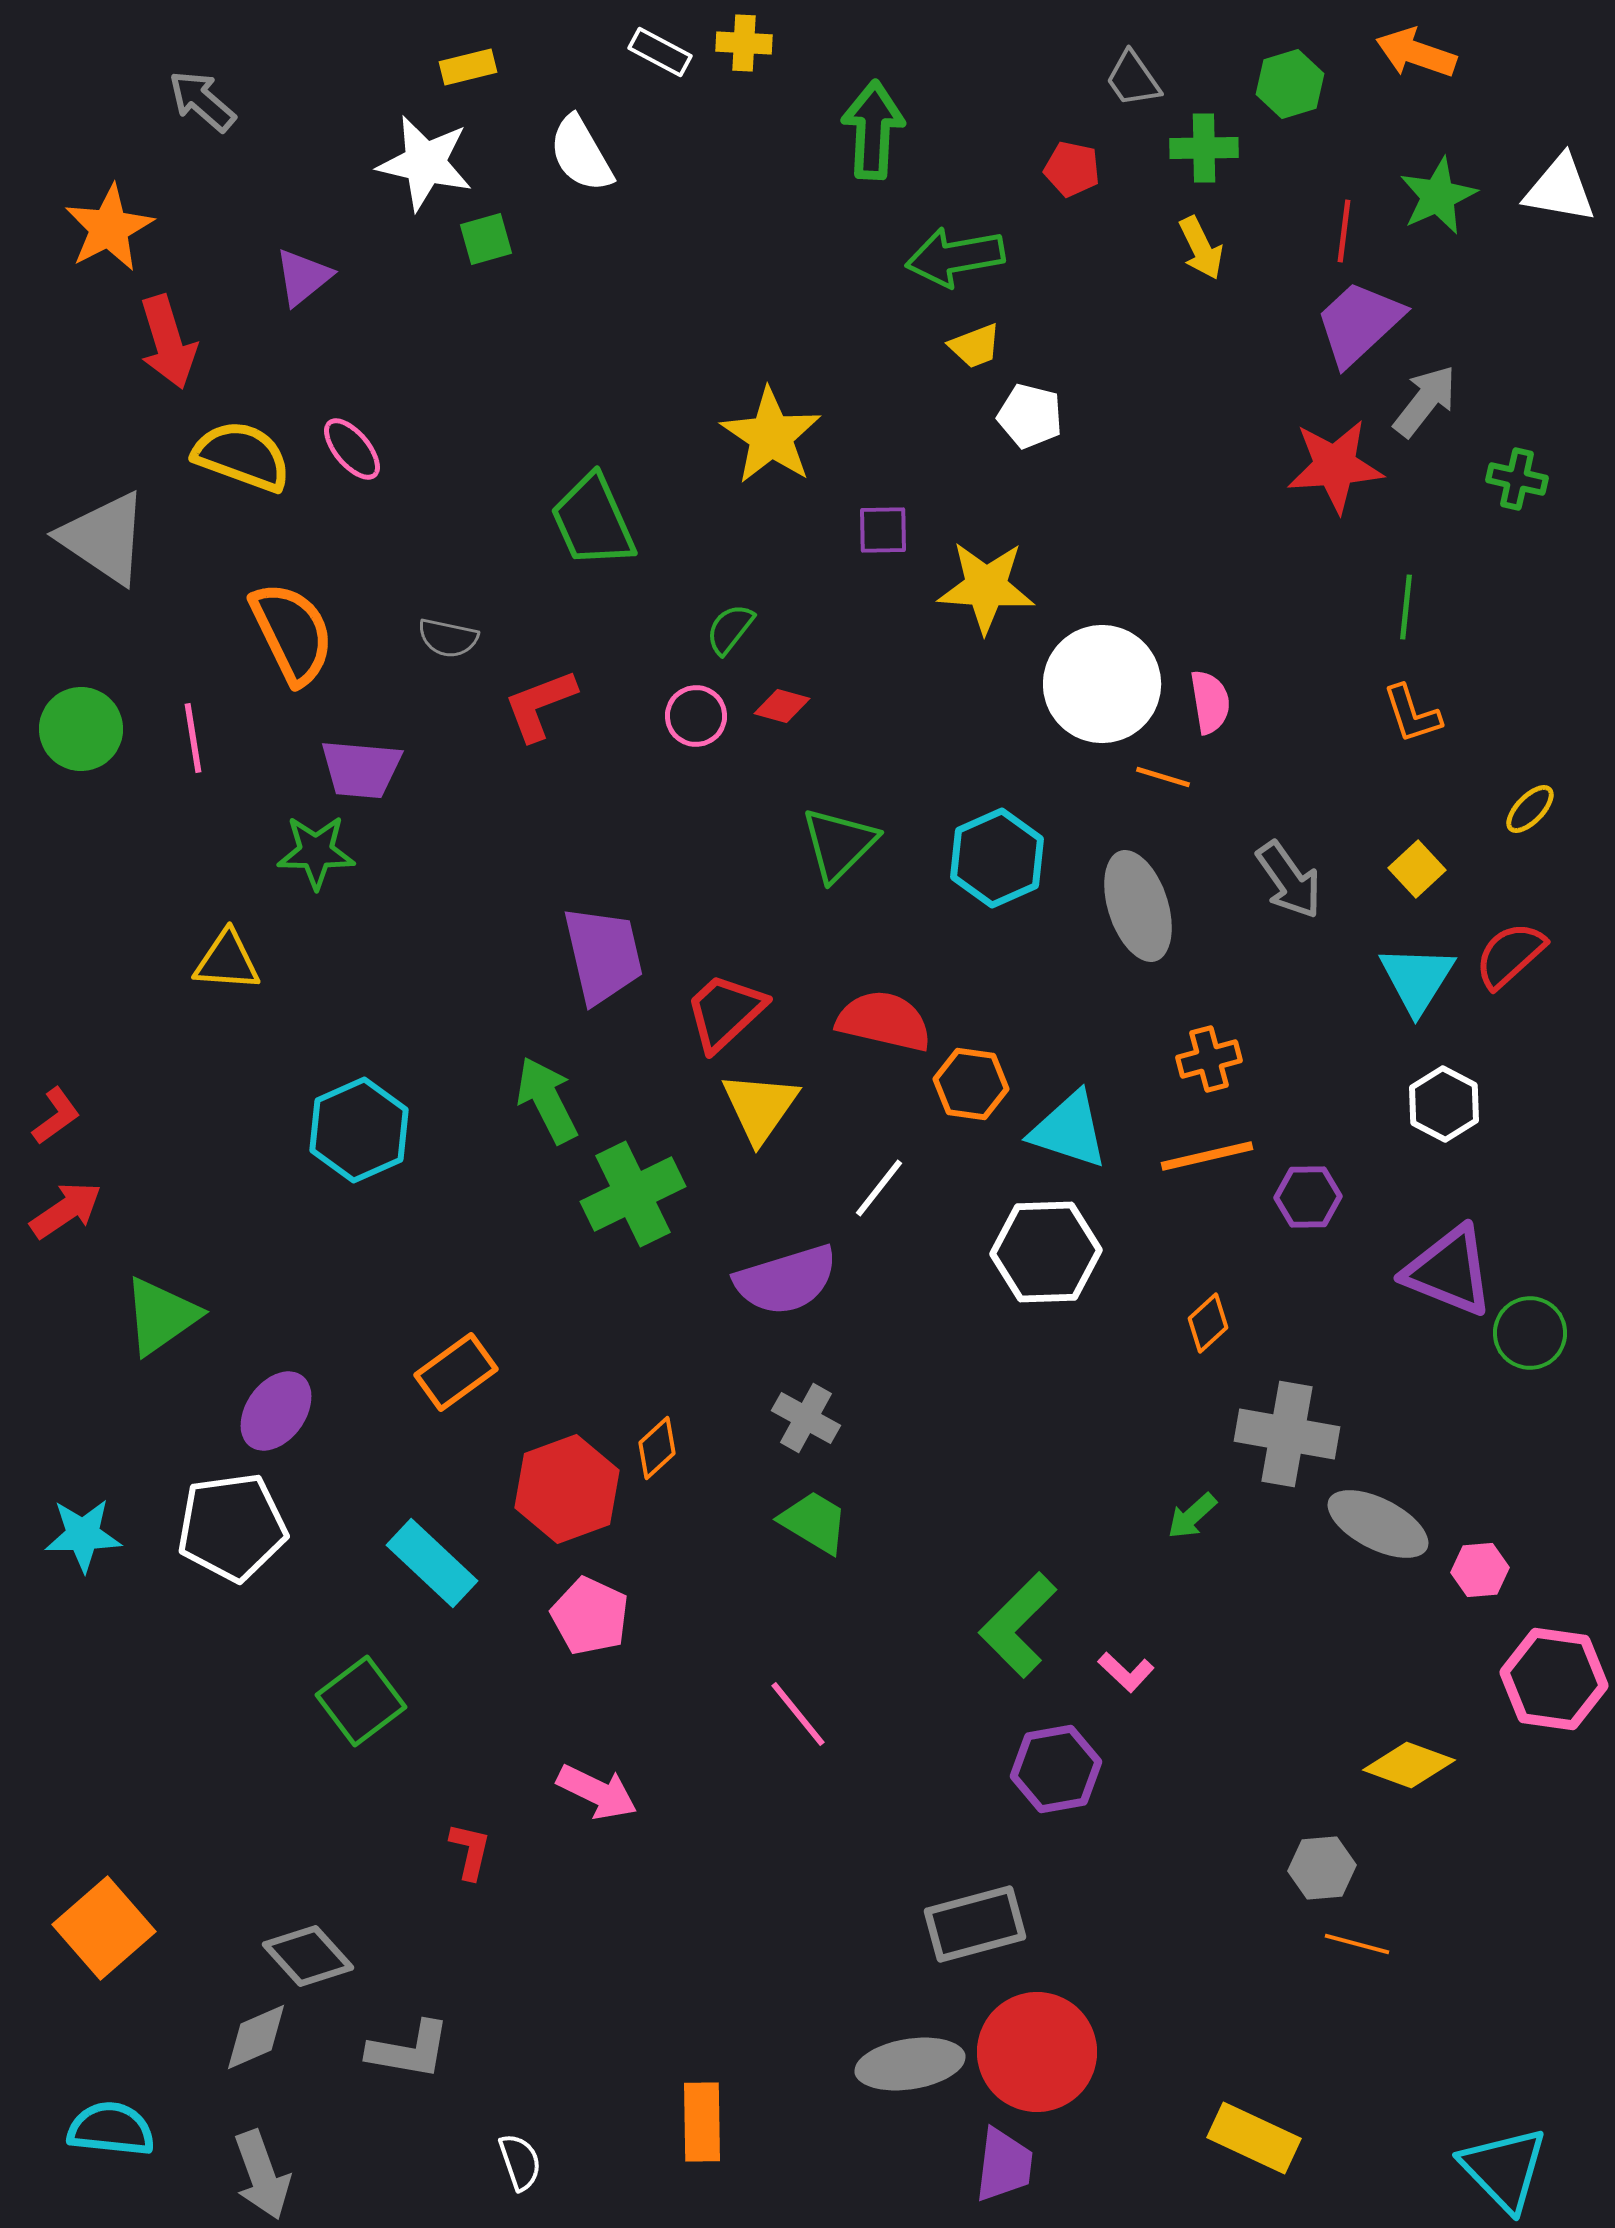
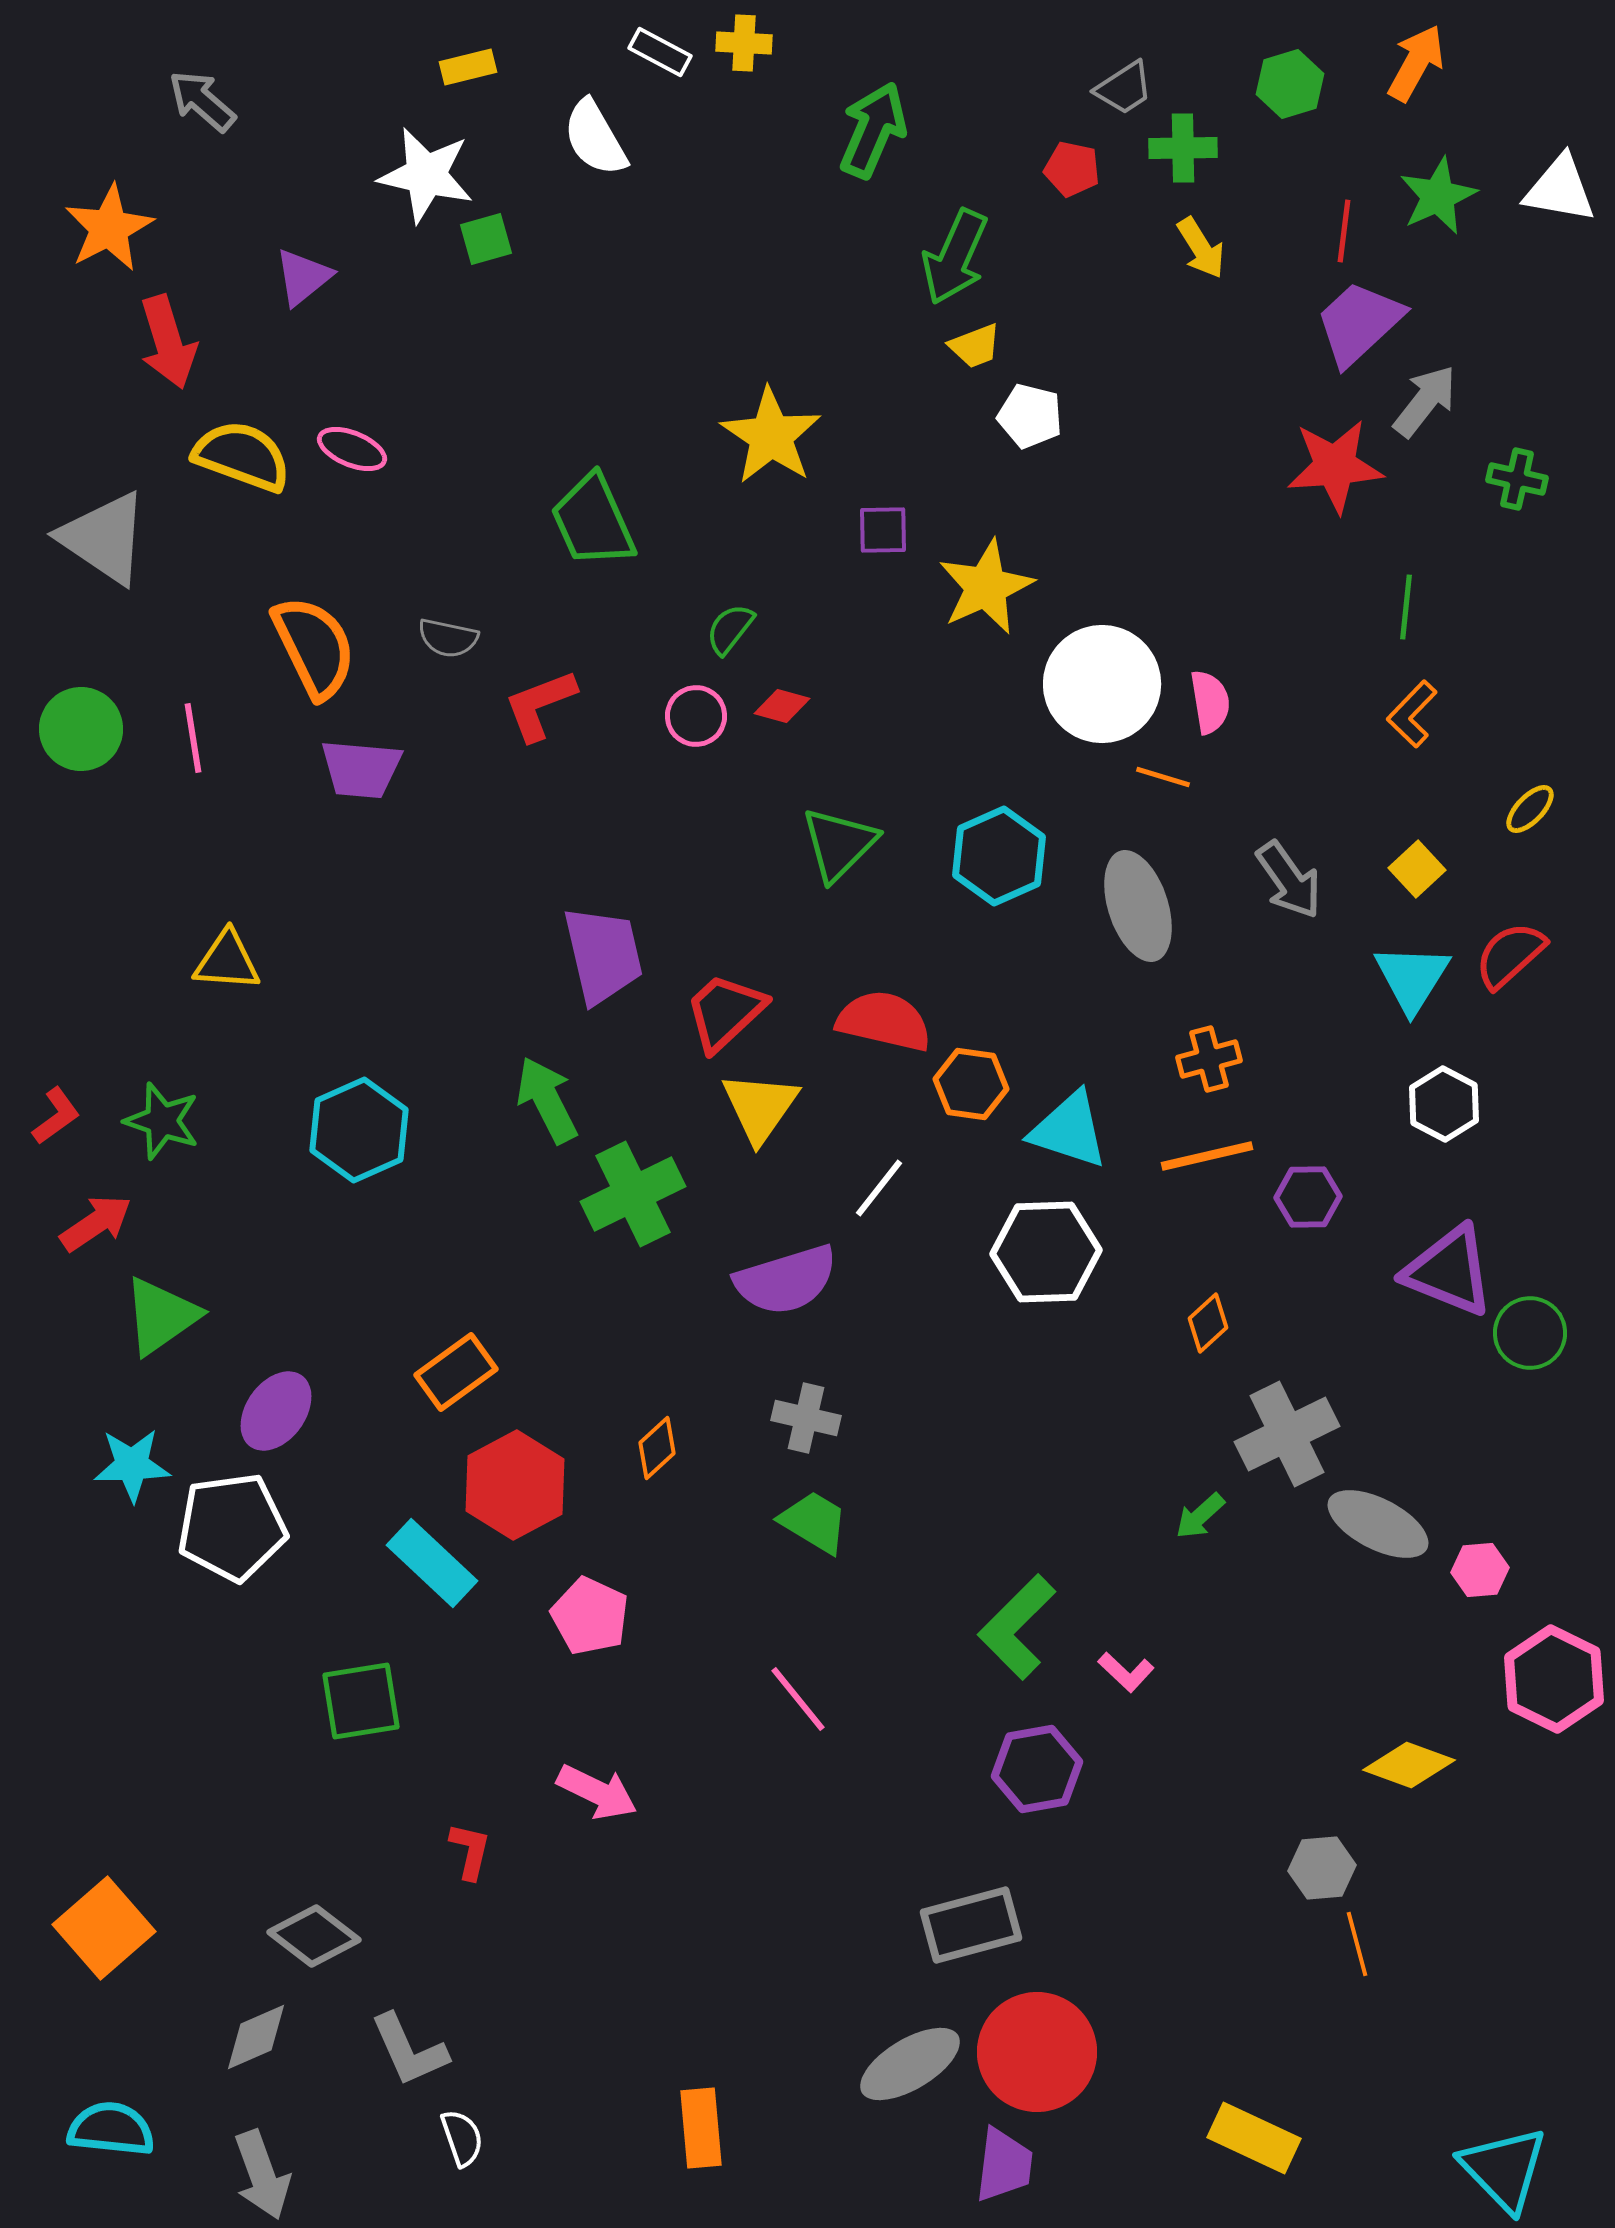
orange arrow at (1416, 53): moved 10 px down; rotated 100 degrees clockwise
gray trapezoid at (1133, 79): moved 9 px left, 9 px down; rotated 88 degrees counterclockwise
green arrow at (873, 130): rotated 20 degrees clockwise
green cross at (1204, 148): moved 21 px left
white semicircle at (581, 154): moved 14 px right, 16 px up
white star at (425, 163): moved 1 px right, 12 px down
yellow arrow at (1201, 248): rotated 6 degrees counterclockwise
green arrow at (955, 257): rotated 56 degrees counterclockwise
pink ellipse at (352, 449): rotated 28 degrees counterclockwise
yellow star at (986, 587): rotated 28 degrees counterclockwise
orange semicircle at (292, 633): moved 22 px right, 14 px down
orange L-shape at (1412, 714): rotated 62 degrees clockwise
green star at (316, 852): moved 154 px left, 269 px down; rotated 18 degrees clockwise
cyan hexagon at (997, 858): moved 2 px right, 2 px up
cyan triangle at (1417, 979): moved 5 px left, 1 px up
red arrow at (66, 1210): moved 30 px right, 13 px down
gray cross at (806, 1418): rotated 16 degrees counterclockwise
gray cross at (1287, 1434): rotated 36 degrees counterclockwise
red hexagon at (567, 1489): moved 52 px left, 4 px up; rotated 8 degrees counterclockwise
green arrow at (1192, 1516): moved 8 px right
cyan star at (83, 1535): moved 49 px right, 70 px up
green L-shape at (1018, 1625): moved 1 px left, 2 px down
pink hexagon at (1554, 1679): rotated 18 degrees clockwise
green square at (361, 1701): rotated 28 degrees clockwise
pink line at (798, 1714): moved 15 px up
purple hexagon at (1056, 1769): moved 19 px left
gray rectangle at (975, 1924): moved 4 px left, 1 px down
orange line at (1357, 1944): rotated 60 degrees clockwise
gray diamond at (308, 1956): moved 6 px right, 20 px up; rotated 10 degrees counterclockwise
gray L-shape at (409, 2050): rotated 56 degrees clockwise
gray ellipse at (910, 2064): rotated 22 degrees counterclockwise
orange rectangle at (702, 2122): moved 1 px left, 6 px down; rotated 4 degrees counterclockwise
white semicircle at (520, 2162): moved 58 px left, 24 px up
